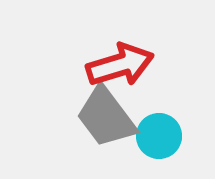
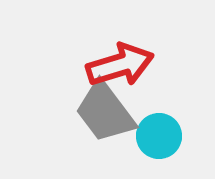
gray trapezoid: moved 1 px left, 5 px up
